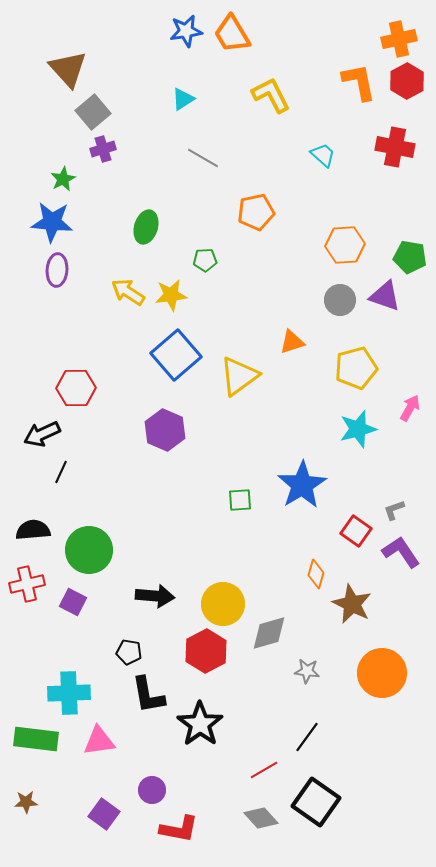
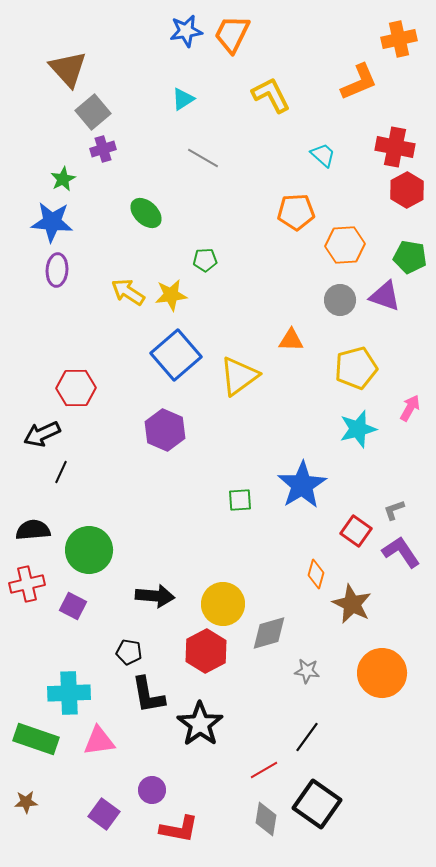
orange trapezoid at (232, 34): rotated 57 degrees clockwise
red hexagon at (407, 81): moved 109 px down
orange L-shape at (359, 82): rotated 78 degrees clockwise
orange pentagon at (256, 212): moved 40 px right; rotated 9 degrees clockwise
green ellipse at (146, 227): moved 14 px up; rotated 64 degrees counterclockwise
orange triangle at (292, 342): moved 1 px left, 2 px up; rotated 20 degrees clockwise
purple square at (73, 602): moved 4 px down
green rectangle at (36, 739): rotated 12 degrees clockwise
black square at (316, 802): moved 1 px right, 2 px down
gray diamond at (261, 818): moved 5 px right, 1 px down; rotated 52 degrees clockwise
